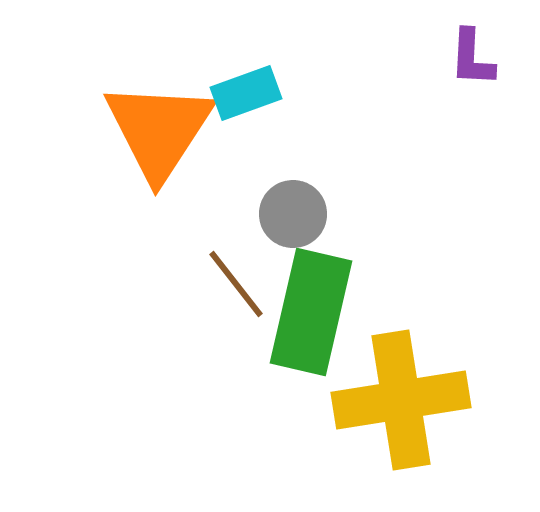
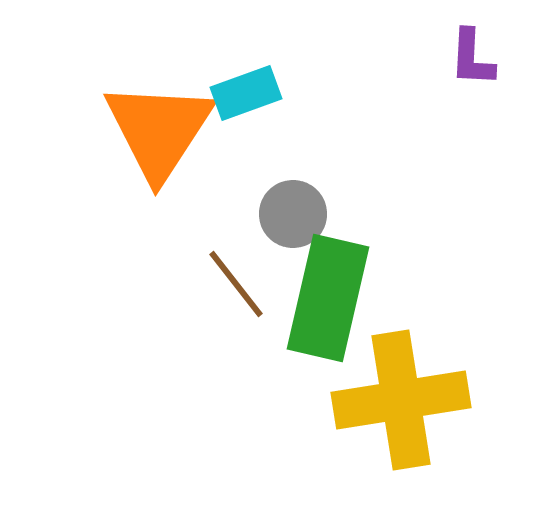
green rectangle: moved 17 px right, 14 px up
